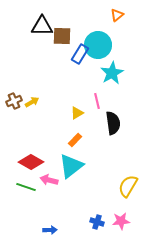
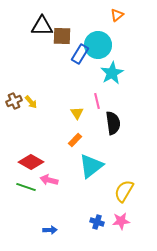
yellow arrow: moved 1 px left; rotated 80 degrees clockwise
yellow triangle: rotated 32 degrees counterclockwise
cyan triangle: moved 20 px right
yellow semicircle: moved 4 px left, 5 px down
